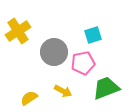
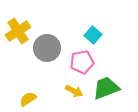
cyan square: rotated 30 degrees counterclockwise
gray circle: moved 7 px left, 4 px up
pink pentagon: moved 1 px left, 1 px up
yellow arrow: moved 11 px right
yellow semicircle: moved 1 px left, 1 px down
